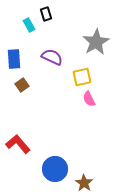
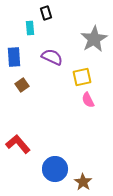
black rectangle: moved 1 px up
cyan rectangle: moved 1 px right, 3 px down; rotated 24 degrees clockwise
gray star: moved 2 px left, 3 px up
blue rectangle: moved 2 px up
pink semicircle: moved 1 px left, 1 px down
brown star: moved 1 px left, 1 px up
